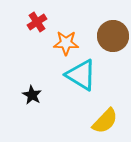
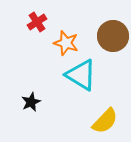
orange star: rotated 15 degrees clockwise
black star: moved 1 px left, 7 px down; rotated 18 degrees clockwise
